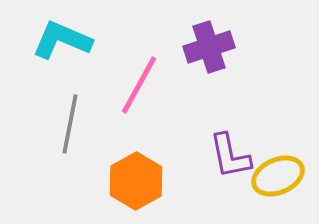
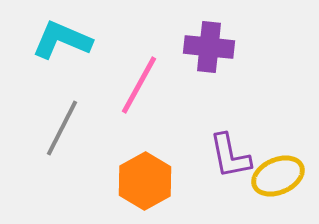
purple cross: rotated 24 degrees clockwise
gray line: moved 8 px left, 4 px down; rotated 16 degrees clockwise
orange hexagon: moved 9 px right
